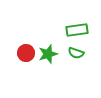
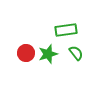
green rectangle: moved 11 px left
green semicircle: rotated 147 degrees counterclockwise
